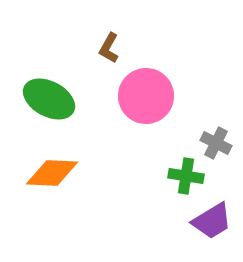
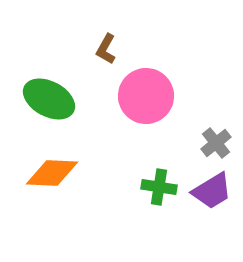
brown L-shape: moved 3 px left, 1 px down
gray cross: rotated 24 degrees clockwise
green cross: moved 27 px left, 11 px down
purple trapezoid: moved 30 px up
